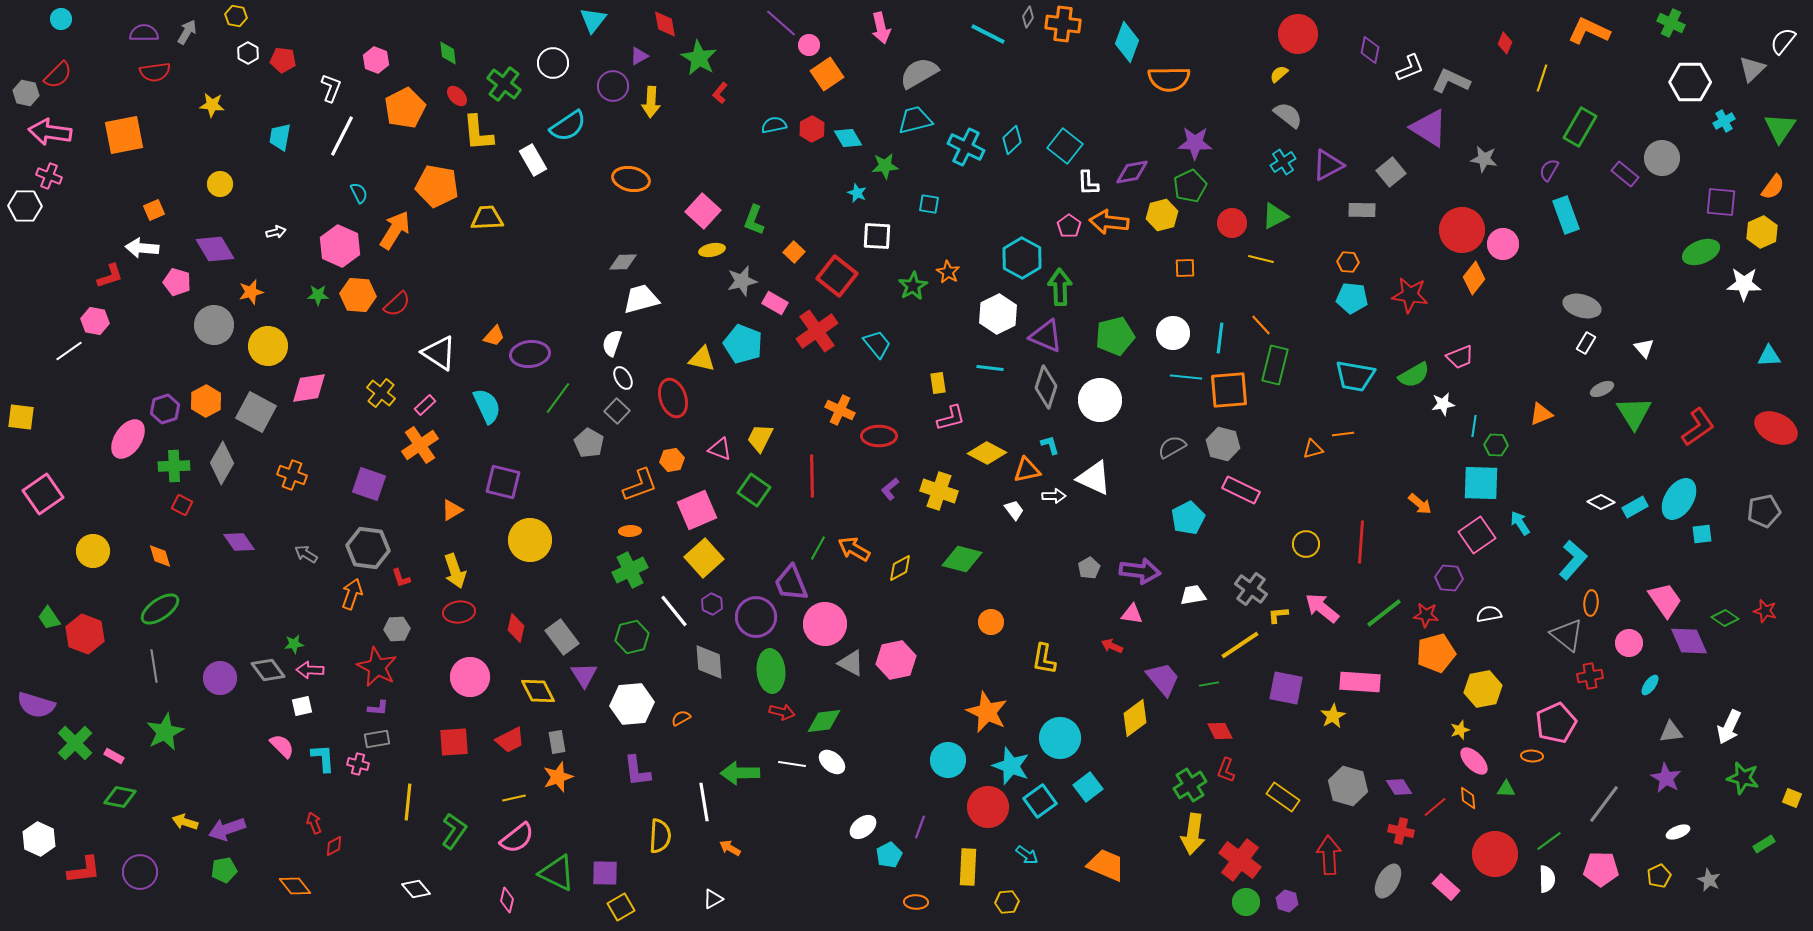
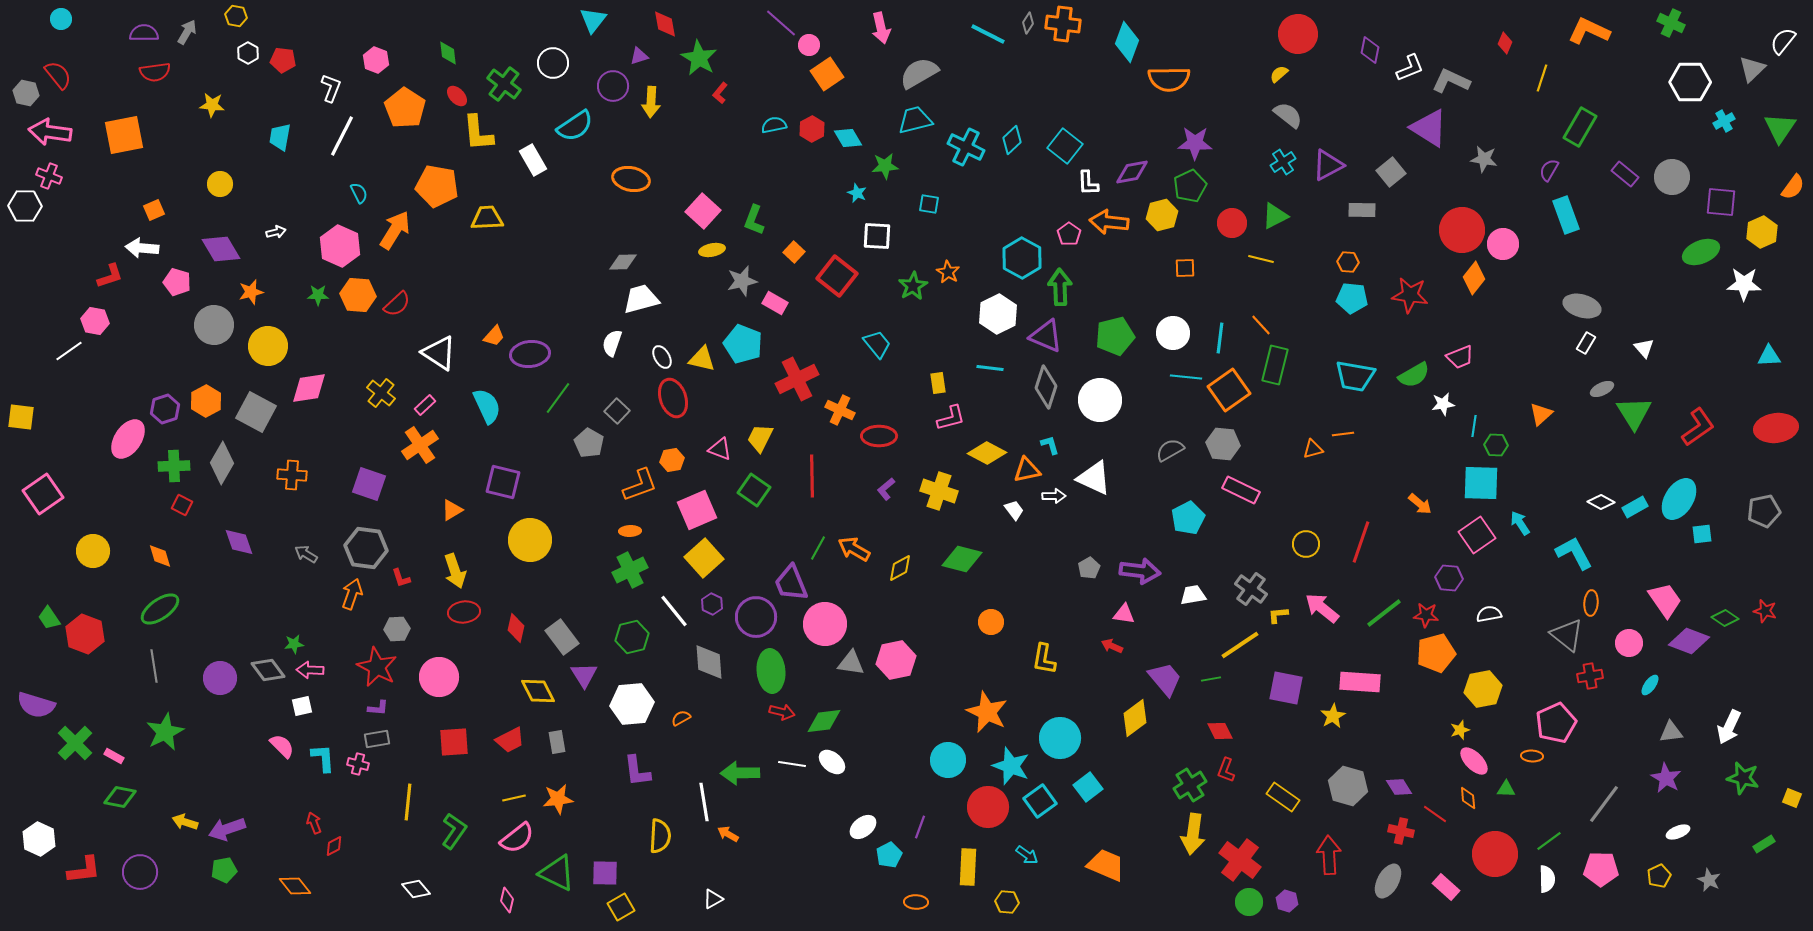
gray diamond at (1028, 17): moved 6 px down
purple triangle at (639, 56): rotated 12 degrees clockwise
red semicircle at (58, 75): rotated 84 degrees counterclockwise
orange pentagon at (405, 108): rotated 12 degrees counterclockwise
cyan semicircle at (568, 126): moved 7 px right
gray circle at (1662, 158): moved 10 px right, 19 px down
orange semicircle at (1773, 187): moved 20 px right
pink pentagon at (1069, 226): moved 8 px down
purple diamond at (215, 249): moved 6 px right
red cross at (817, 331): moved 20 px left, 48 px down; rotated 9 degrees clockwise
white ellipse at (623, 378): moved 39 px right, 21 px up
orange square at (1229, 390): rotated 30 degrees counterclockwise
orange triangle at (1541, 414): rotated 20 degrees counterclockwise
red ellipse at (1776, 428): rotated 33 degrees counterclockwise
gray hexagon at (1223, 444): rotated 8 degrees counterclockwise
gray semicircle at (1172, 447): moved 2 px left, 3 px down
orange cross at (292, 475): rotated 16 degrees counterclockwise
purple L-shape at (890, 489): moved 4 px left
purple diamond at (239, 542): rotated 16 degrees clockwise
red line at (1361, 542): rotated 15 degrees clockwise
gray hexagon at (368, 548): moved 2 px left
cyan L-shape at (1573, 560): moved 1 px right, 7 px up; rotated 69 degrees counterclockwise
red ellipse at (459, 612): moved 5 px right
pink triangle at (1132, 614): moved 8 px left
purple diamond at (1689, 641): rotated 45 degrees counterclockwise
gray triangle at (851, 663): rotated 20 degrees counterclockwise
pink circle at (470, 677): moved 31 px left
purple trapezoid at (1163, 679): moved 2 px right
green line at (1209, 684): moved 2 px right, 5 px up
orange star at (558, 777): moved 22 px down; rotated 12 degrees clockwise
red line at (1435, 807): moved 7 px down; rotated 75 degrees clockwise
orange arrow at (730, 848): moved 2 px left, 14 px up
yellow hexagon at (1007, 902): rotated 10 degrees clockwise
green circle at (1246, 902): moved 3 px right
